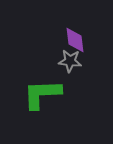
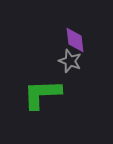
gray star: rotated 15 degrees clockwise
